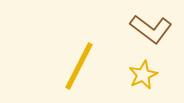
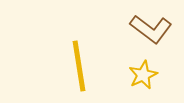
yellow line: rotated 36 degrees counterclockwise
